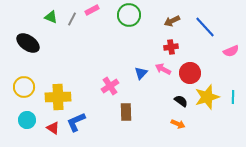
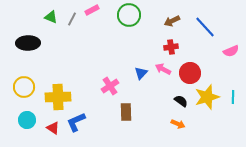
black ellipse: rotated 35 degrees counterclockwise
